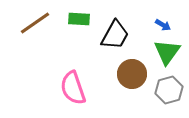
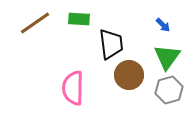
blue arrow: rotated 14 degrees clockwise
black trapezoid: moved 4 px left, 9 px down; rotated 36 degrees counterclockwise
green triangle: moved 5 px down
brown circle: moved 3 px left, 1 px down
pink semicircle: rotated 20 degrees clockwise
